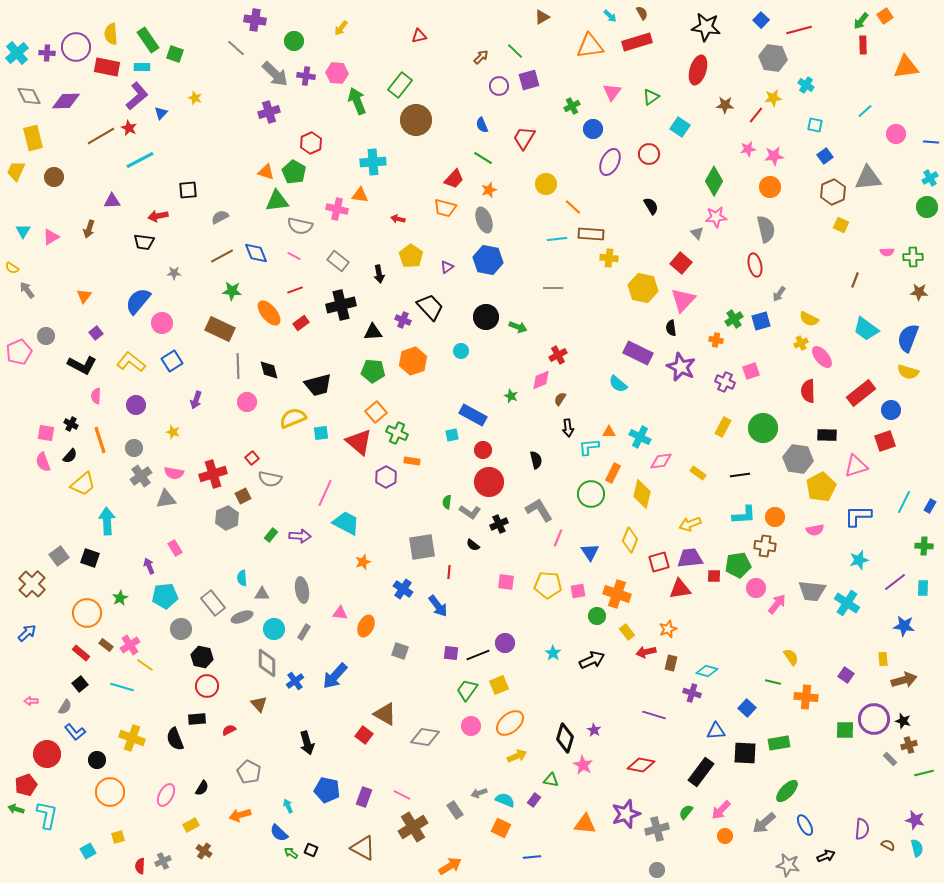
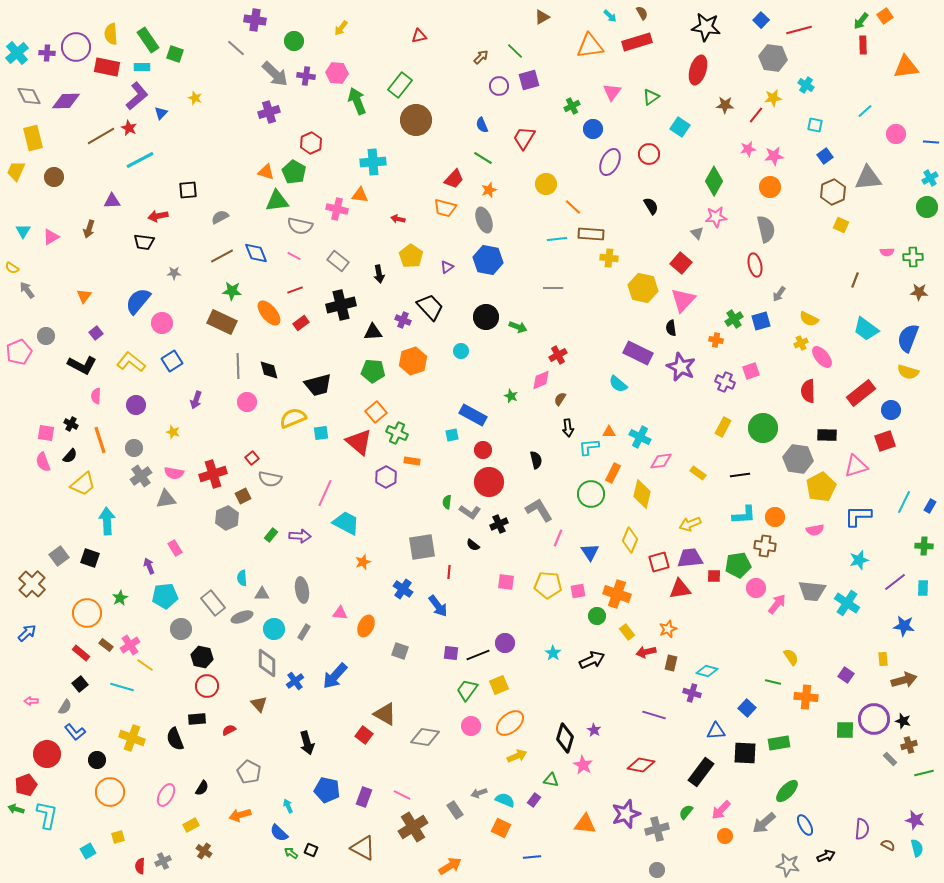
brown rectangle at (220, 329): moved 2 px right, 7 px up
